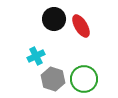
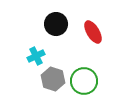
black circle: moved 2 px right, 5 px down
red ellipse: moved 12 px right, 6 px down
green circle: moved 2 px down
